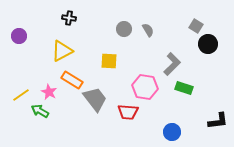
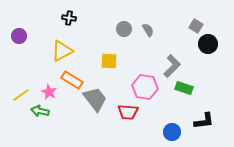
gray L-shape: moved 2 px down
green arrow: rotated 18 degrees counterclockwise
black L-shape: moved 14 px left
